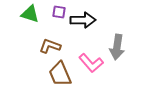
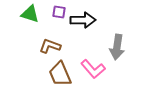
pink L-shape: moved 2 px right, 6 px down
